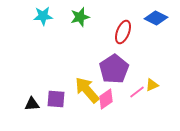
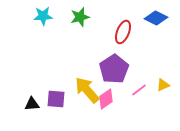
yellow triangle: moved 11 px right
pink line: moved 2 px right, 2 px up
